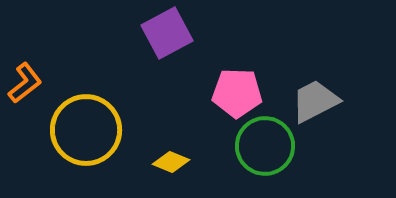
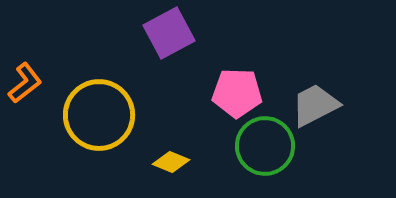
purple square: moved 2 px right
gray trapezoid: moved 4 px down
yellow circle: moved 13 px right, 15 px up
